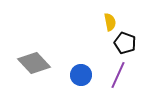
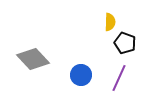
yellow semicircle: rotated 12 degrees clockwise
gray diamond: moved 1 px left, 4 px up
purple line: moved 1 px right, 3 px down
